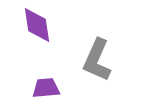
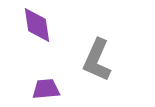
purple trapezoid: moved 1 px down
